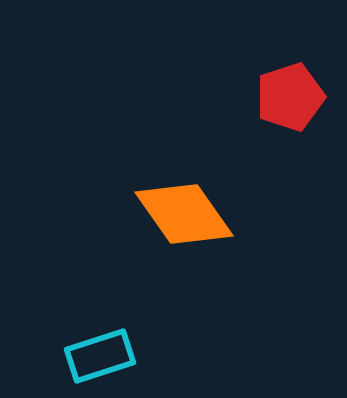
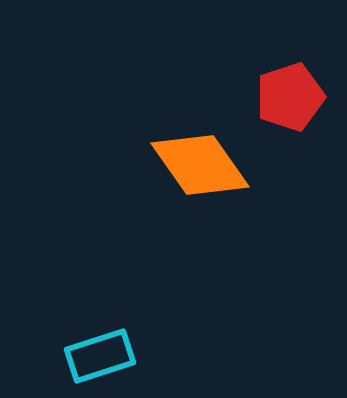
orange diamond: moved 16 px right, 49 px up
